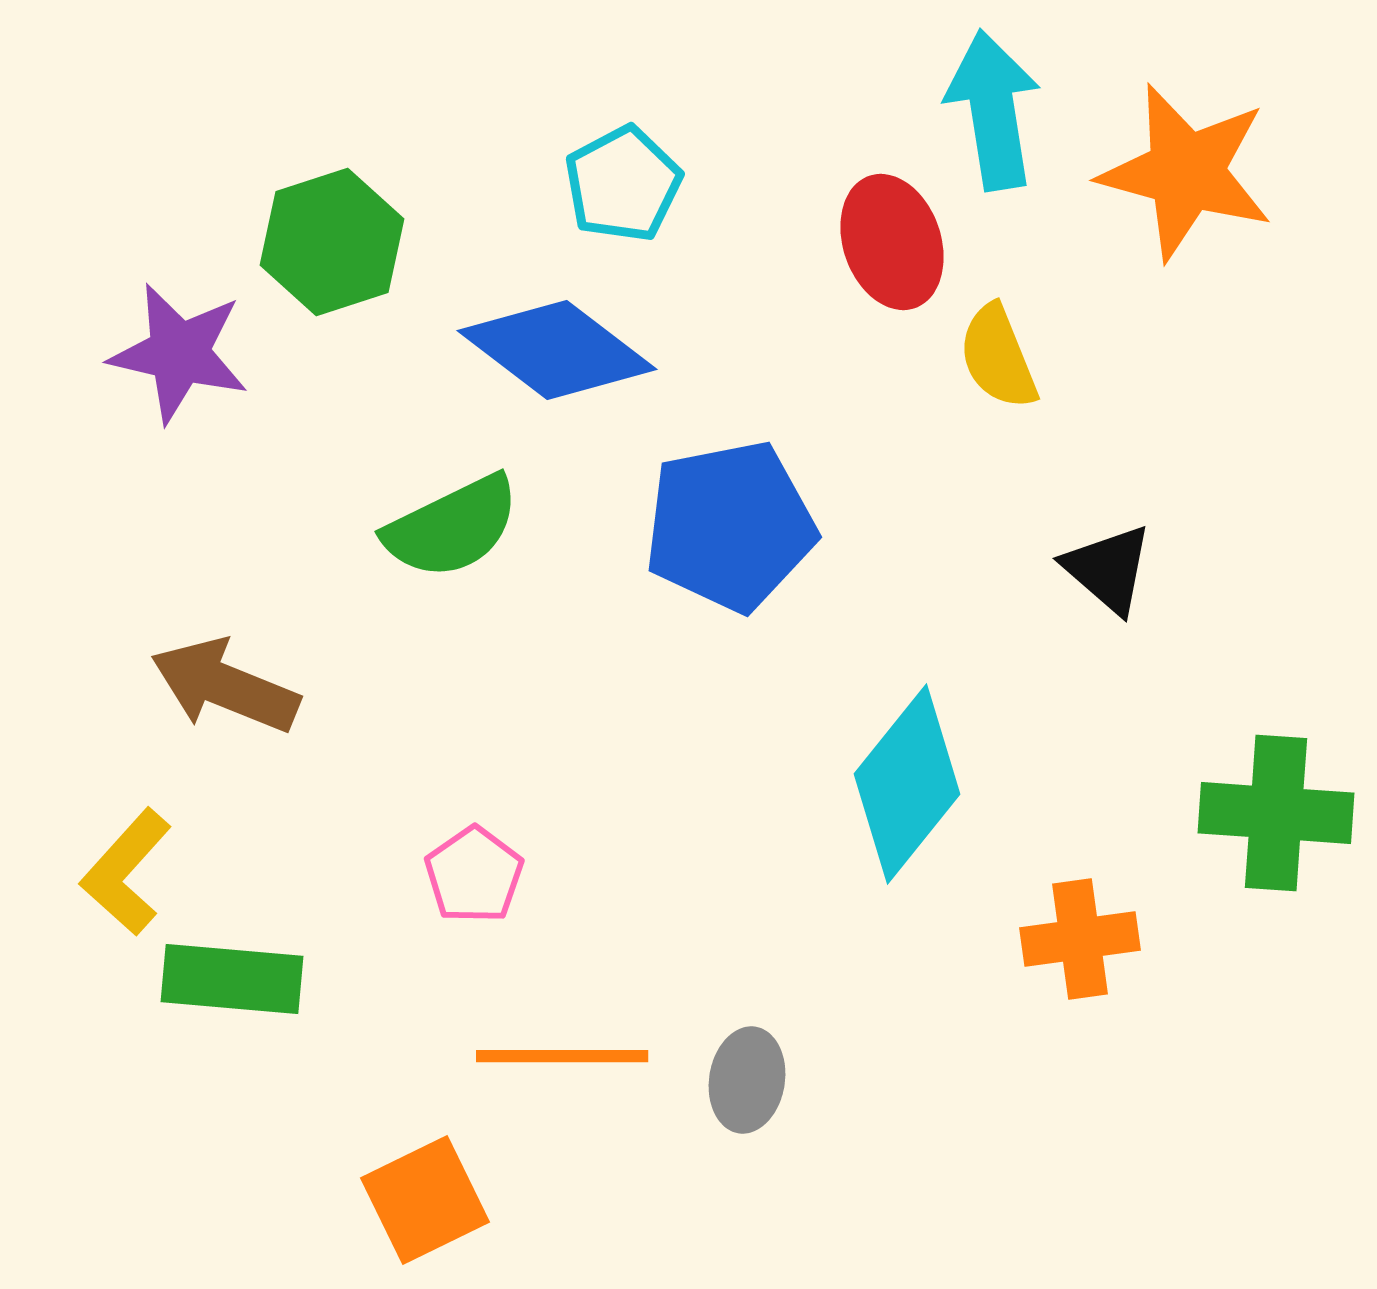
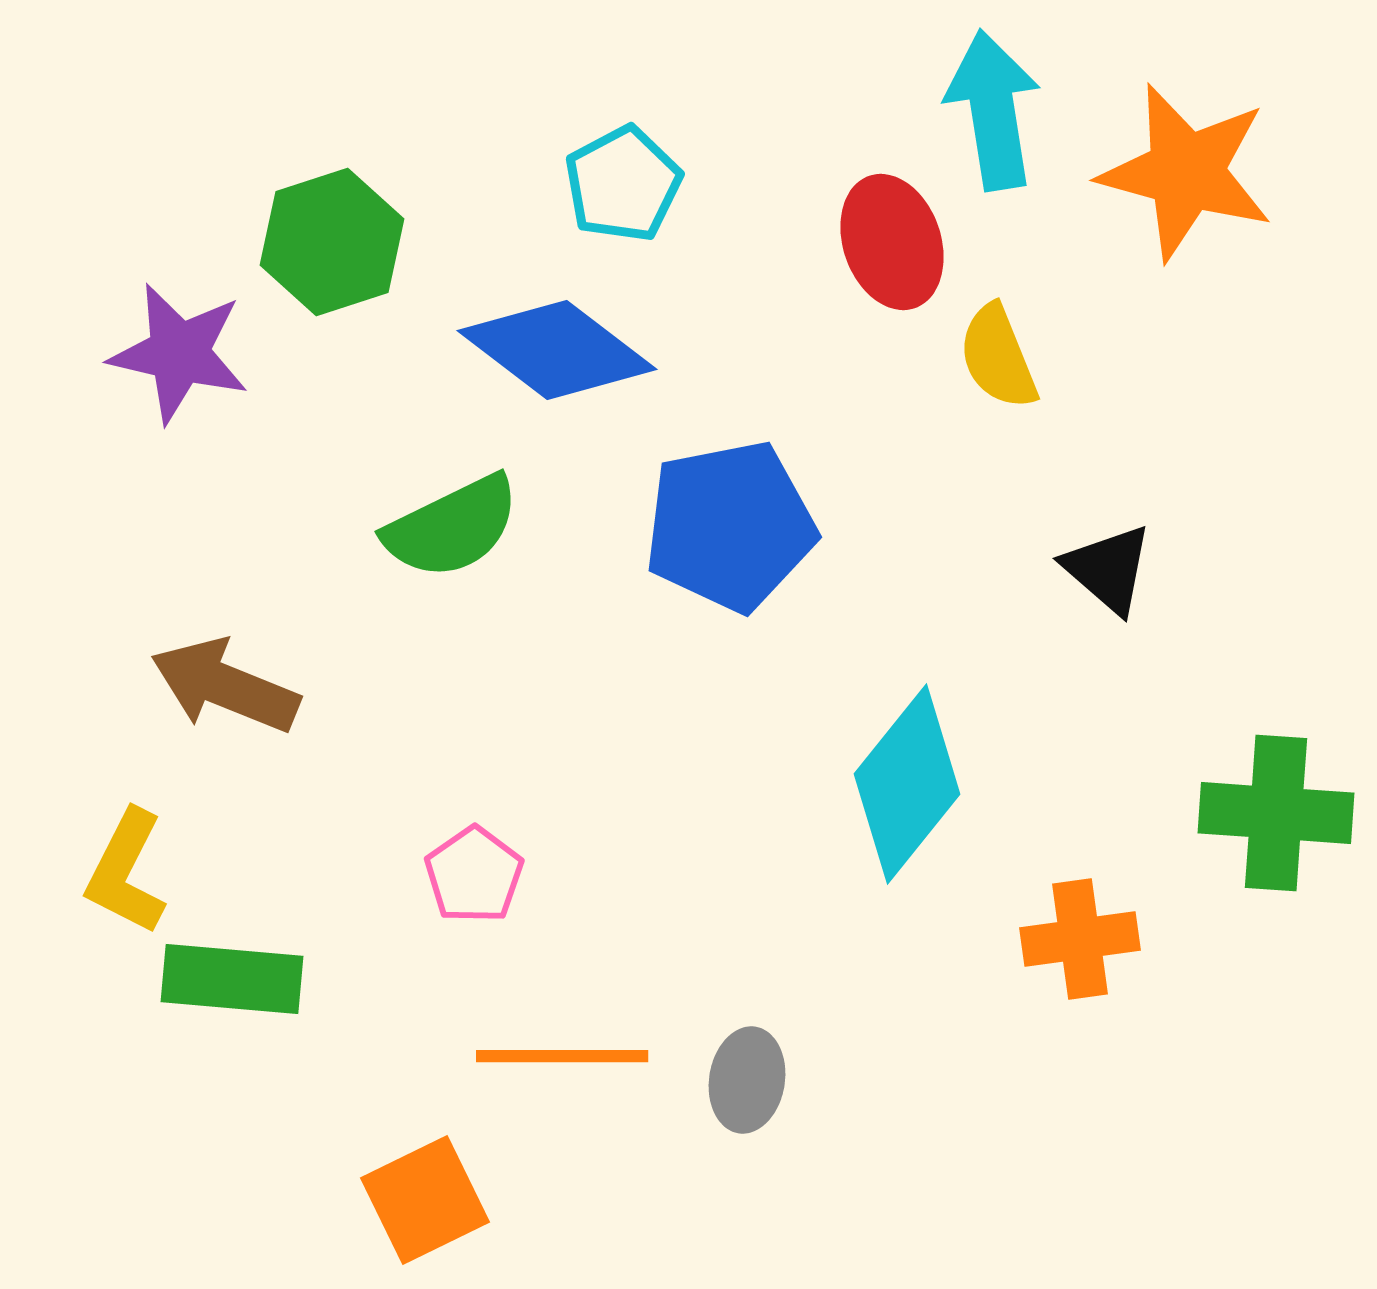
yellow L-shape: rotated 15 degrees counterclockwise
